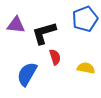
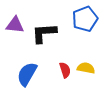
purple triangle: moved 1 px left
black L-shape: rotated 12 degrees clockwise
red semicircle: moved 10 px right, 13 px down
